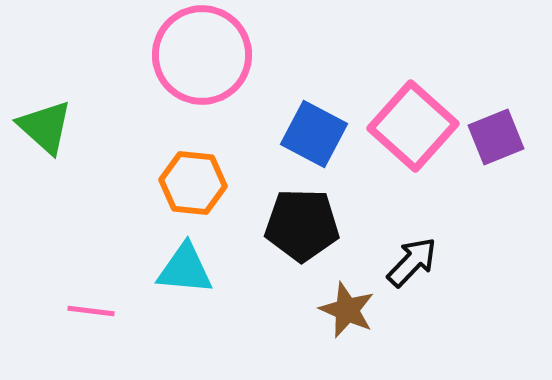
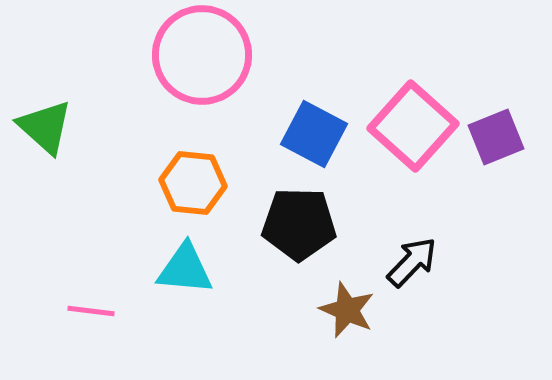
black pentagon: moved 3 px left, 1 px up
